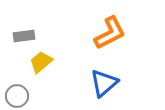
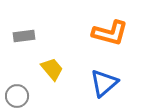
orange L-shape: rotated 42 degrees clockwise
yellow trapezoid: moved 11 px right, 7 px down; rotated 90 degrees clockwise
